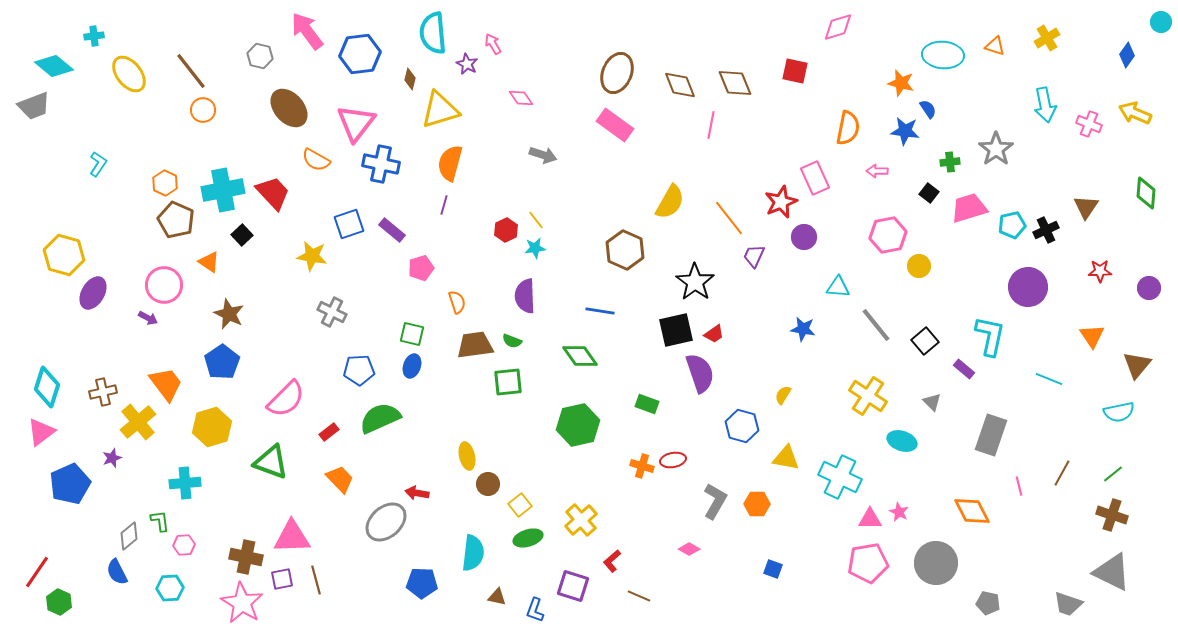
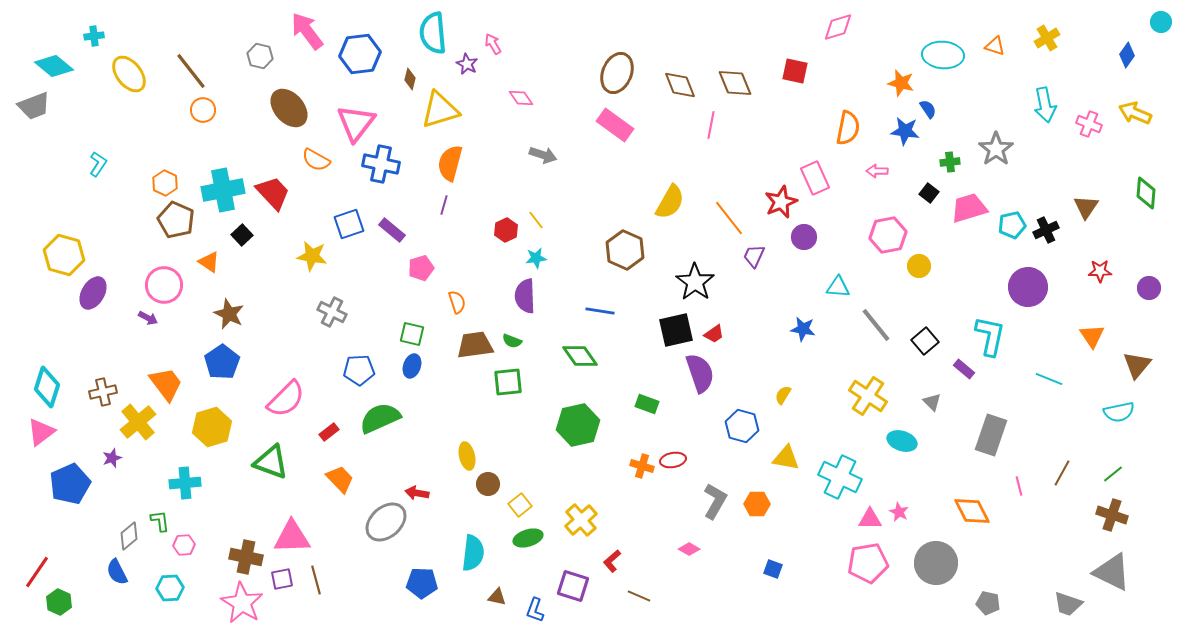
cyan star at (535, 248): moved 1 px right, 10 px down
